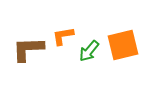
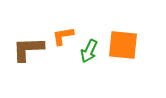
orange square: rotated 20 degrees clockwise
green arrow: rotated 15 degrees counterclockwise
